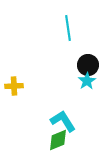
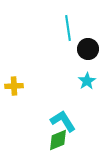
black circle: moved 16 px up
